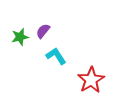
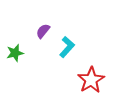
green star: moved 5 px left, 16 px down
cyan L-shape: moved 11 px right, 9 px up; rotated 75 degrees clockwise
